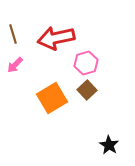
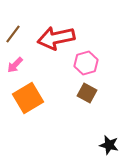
brown line: rotated 54 degrees clockwise
brown square: moved 3 px down; rotated 18 degrees counterclockwise
orange square: moved 24 px left
black star: rotated 18 degrees counterclockwise
